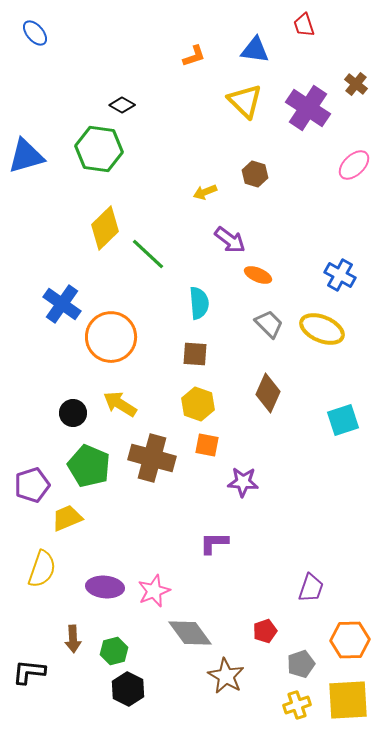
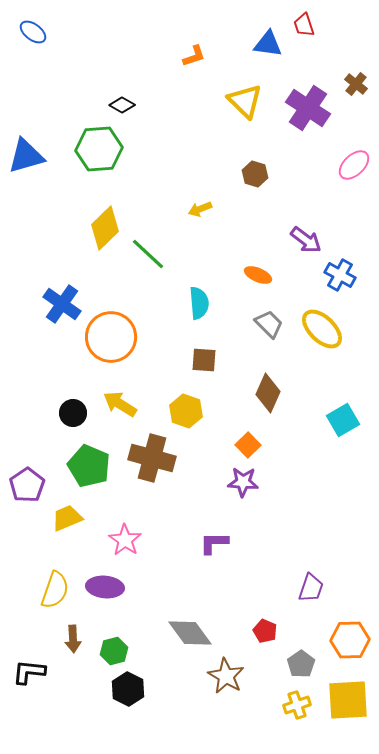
blue ellipse at (35, 33): moved 2 px left, 1 px up; rotated 12 degrees counterclockwise
blue triangle at (255, 50): moved 13 px right, 6 px up
green hexagon at (99, 149): rotated 12 degrees counterclockwise
yellow arrow at (205, 192): moved 5 px left, 17 px down
purple arrow at (230, 240): moved 76 px right
yellow ellipse at (322, 329): rotated 21 degrees clockwise
brown square at (195, 354): moved 9 px right, 6 px down
yellow hexagon at (198, 404): moved 12 px left, 7 px down
cyan square at (343, 420): rotated 12 degrees counterclockwise
orange square at (207, 445): moved 41 px right; rotated 35 degrees clockwise
purple pentagon at (32, 485): moved 5 px left; rotated 16 degrees counterclockwise
yellow semicircle at (42, 569): moved 13 px right, 21 px down
pink star at (154, 591): moved 29 px left, 51 px up; rotated 16 degrees counterclockwise
red pentagon at (265, 631): rotated 30 degrees counterclockwise
gray pentagon at (301, 664): rotated 16 degrees counterclockwise
